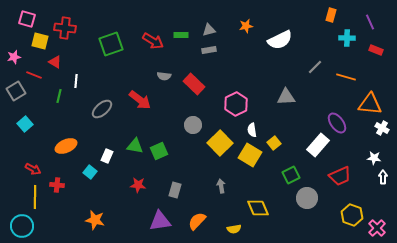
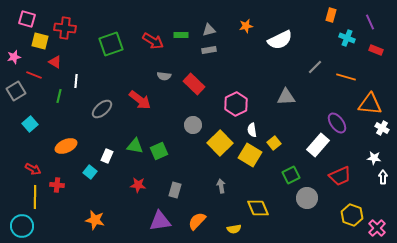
cyan cross at (347, 38): rotated 21 degrees clockwise
cyan square at (25, 124): moved 5 px right
